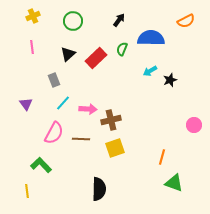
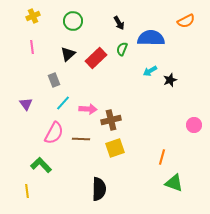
black arrow: moved 3 px down; rotated 112 degrees clockwise
